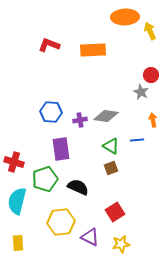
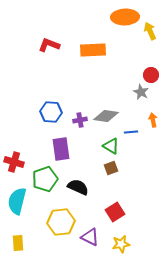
blue line: moved 6 px left, 8 px up
